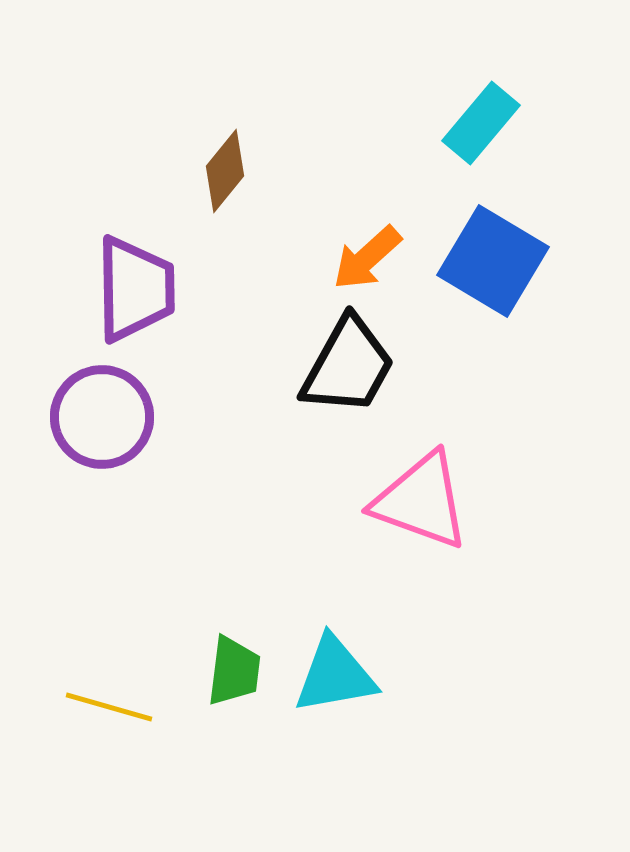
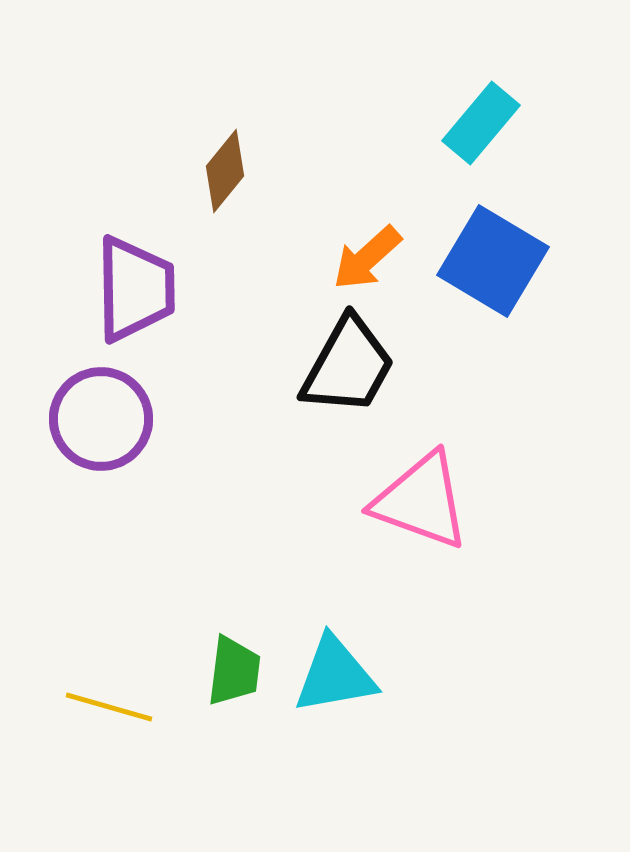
purple circle: moved 1 px left, 2 px down
